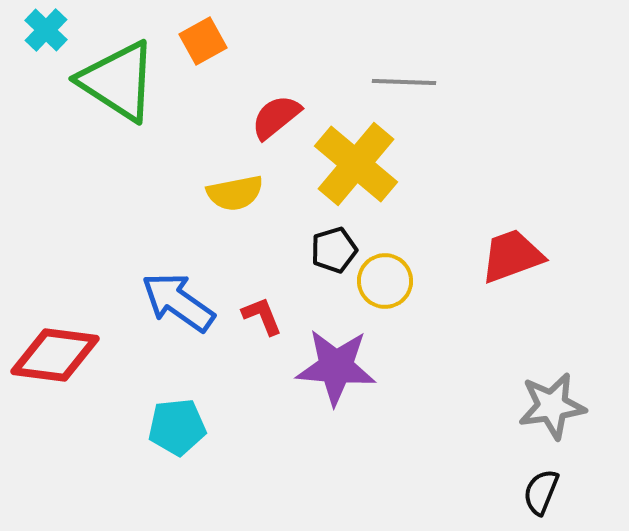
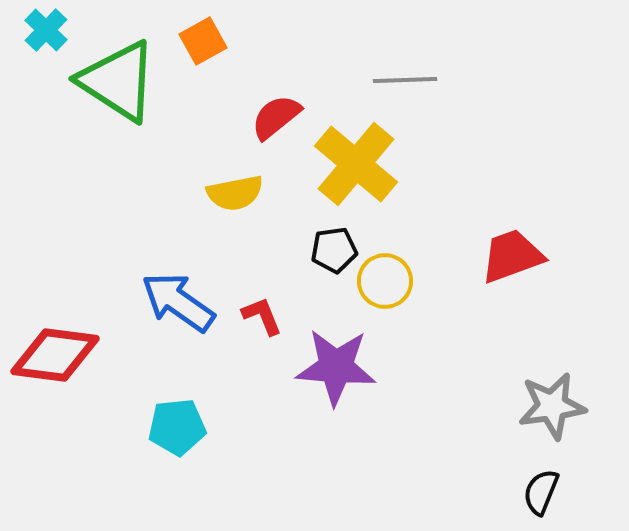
gray line: moved 1 px right, 2 px up; rotated 4 degrees counterclockwise
black pentagon: rotated 9 degrees clockwise
